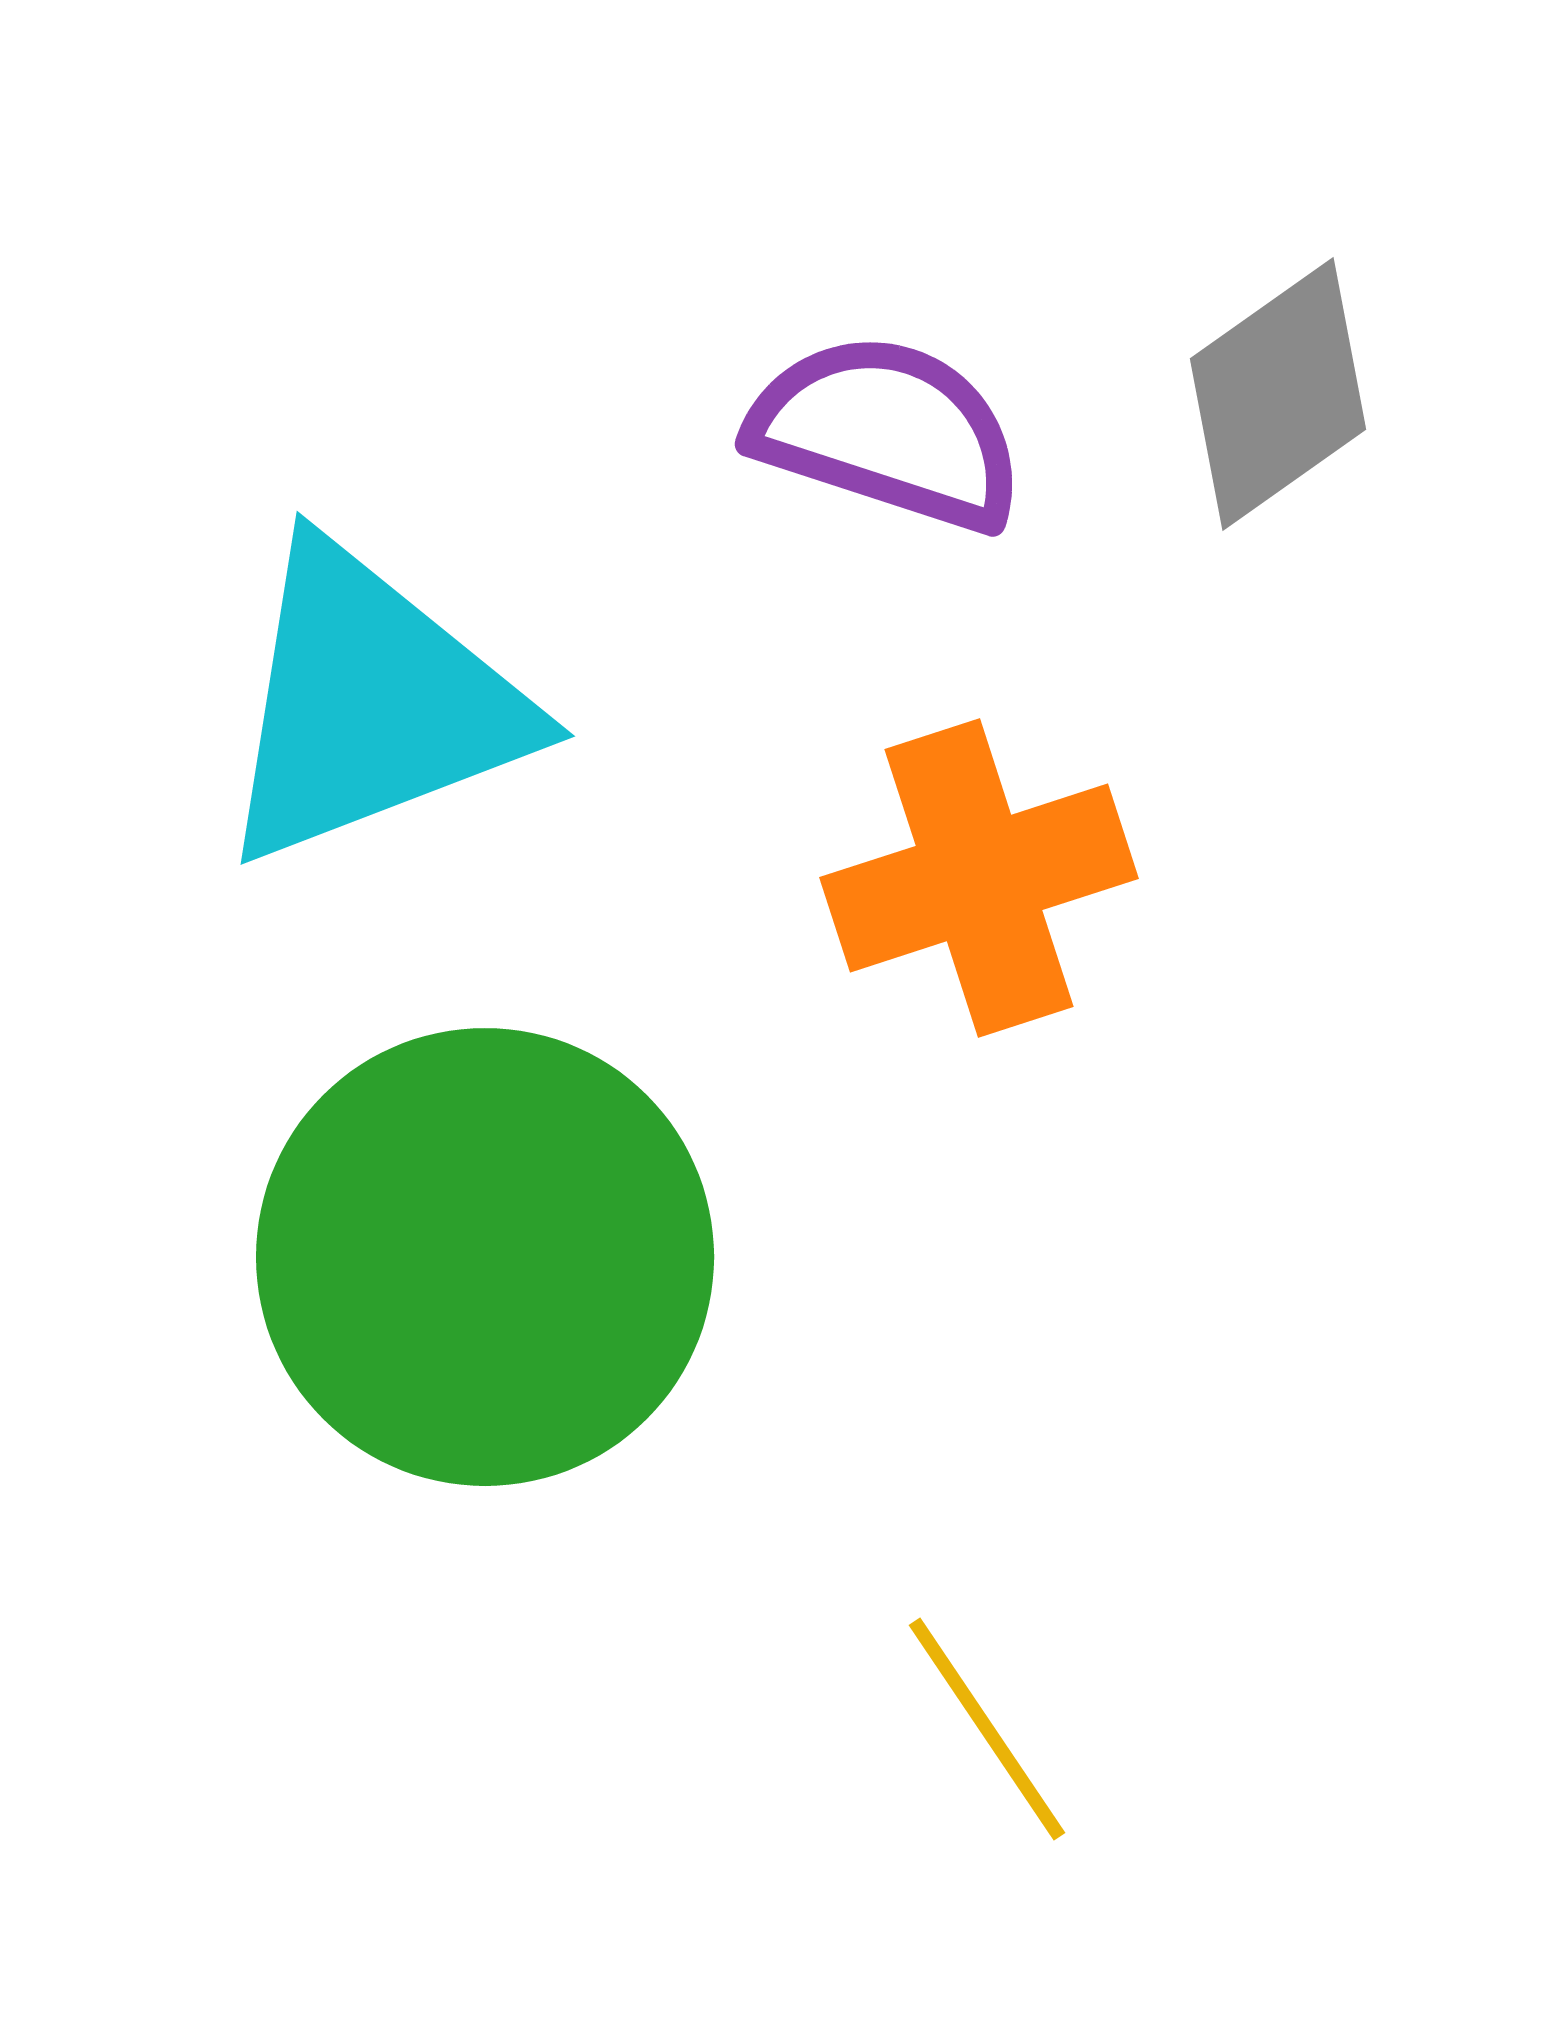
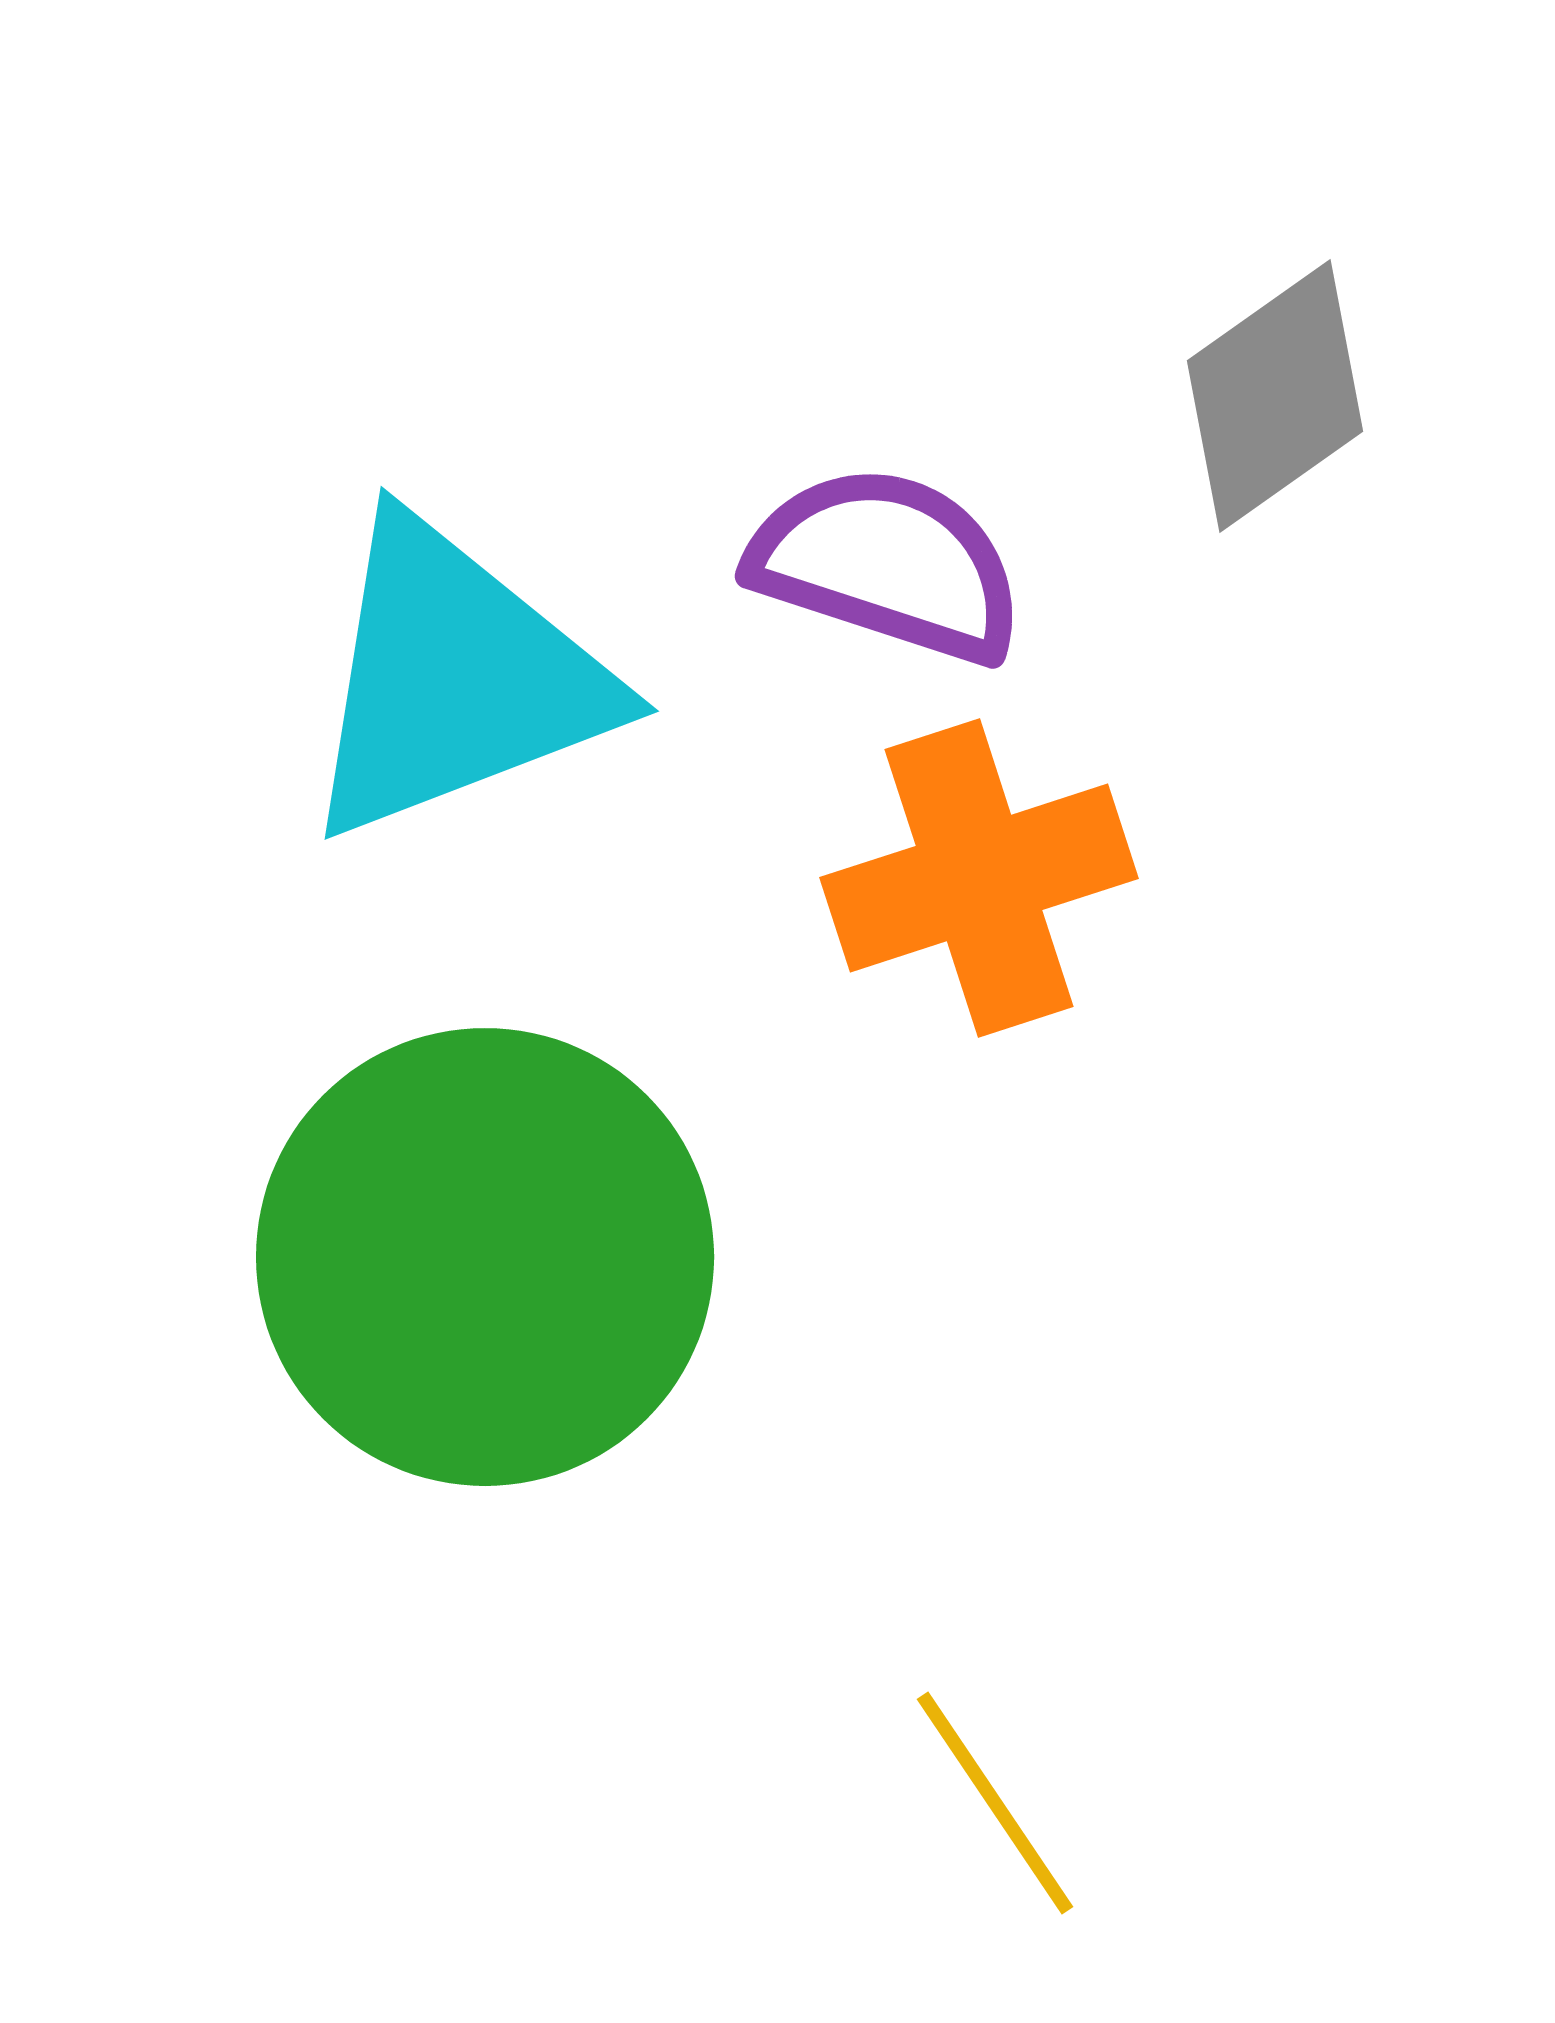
gray diamond: moved 3 px left, 2 px down
purple semicircle: moved 132 px down
cyan triangle: moved 84 px right, 25 px up
yellow line: moved 8 px right, 74 px down
